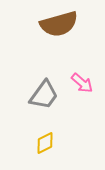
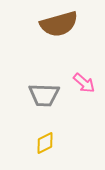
pink arrow: moved 2 px right
gray trapezoid: rotated 56 degrees clockwise
